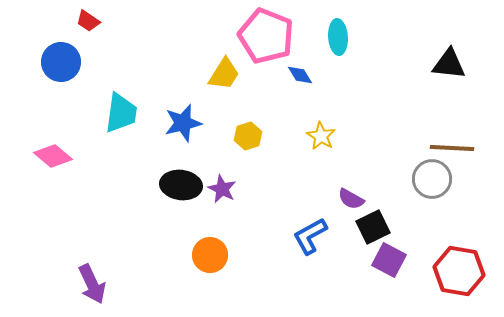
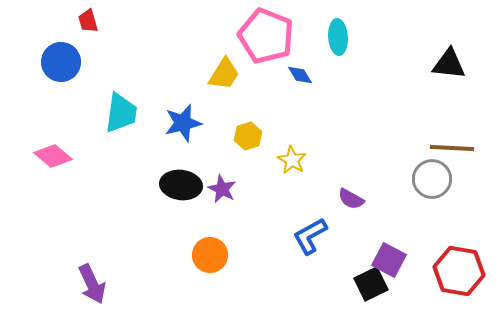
red trapezoid: rotated 40 degrees clockwise
yellow star: moved 29 px left, 24 px down
black square: moved 2 px left, 57 px down
